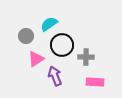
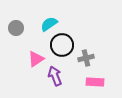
gray circle: moved 10 px left, 8 px up
gray cross: moved 1 px down; rotated 14 degrees counterclockwise
